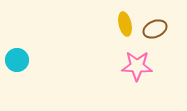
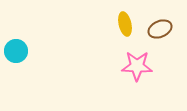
brown ellipse: moved 5 px right
cyan circle: moved 1 px left, 9 px up
